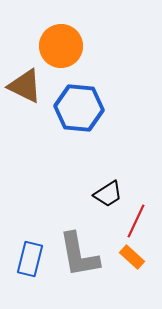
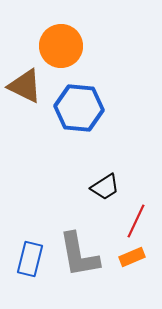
black trapezoid: moved 3 px left, 7 px up
orange rectangle: rotated 65 degrees counterclockwise
